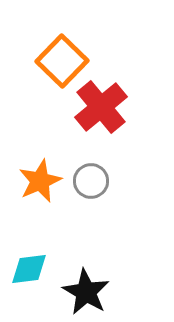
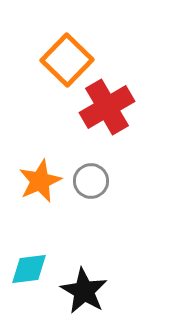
orange square: moved 5 px right, 1 px up
red cross: moved 6 px right; rotated 10 degrees clockwise
black star: moved 2 px left, 1 px up
